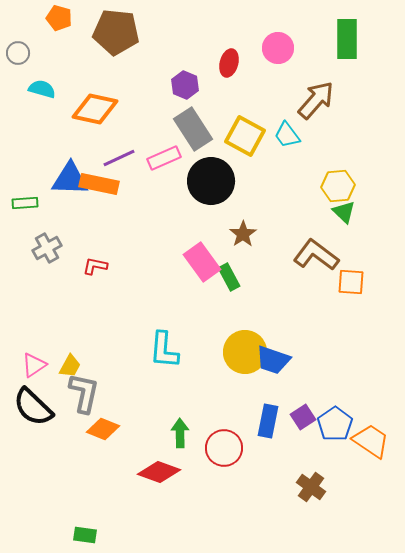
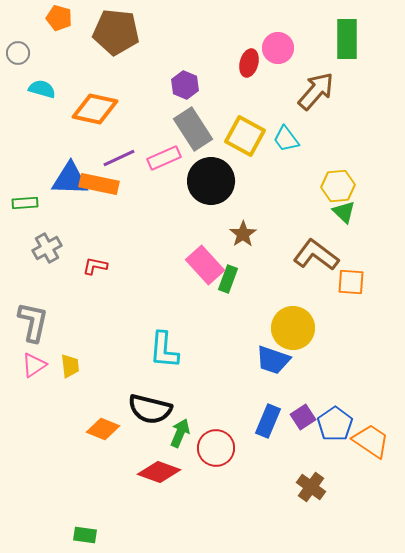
red ellipse at (229, 63): moved 20 px right
brown arrow at (316, 100): moved 9 px up
cyan trapezoid at (287, 135): moved 1 px left, 4 px down
pink rectangle at (202, 262): moved 3 px right, 3 px down; rotated 6 degrees counterclockwise
green rectangle at (229, 277): moved 1 px left, 2 px down; rotated 48 degrees clockwise
yellow circle at (245, 352): moved 48 px right, 24 px up
yellow trapezoid at (70, 366): rotated 35 degrees counterclockwise
gray L-shape at (84, 393): moved 51 px left, 71 px up
black semicircle at (33, 407): moved 117 px right, 2 px down; rotated 30 degrees counterclockwise
blue rectangle at (268, 421): rotated 12 degrees clockwise
green arrow at (180, 433): rotated 24 degrees clockwise
red circle at (224, 448): moved 8 px left
